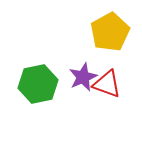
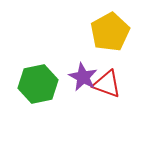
purple star: rotated 20 degrees counterclockwise
